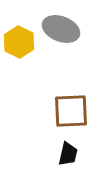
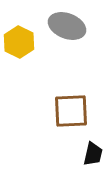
gray ellipse: moved 6 px right, 3 px up
black trapezoid: moved 25 px right
